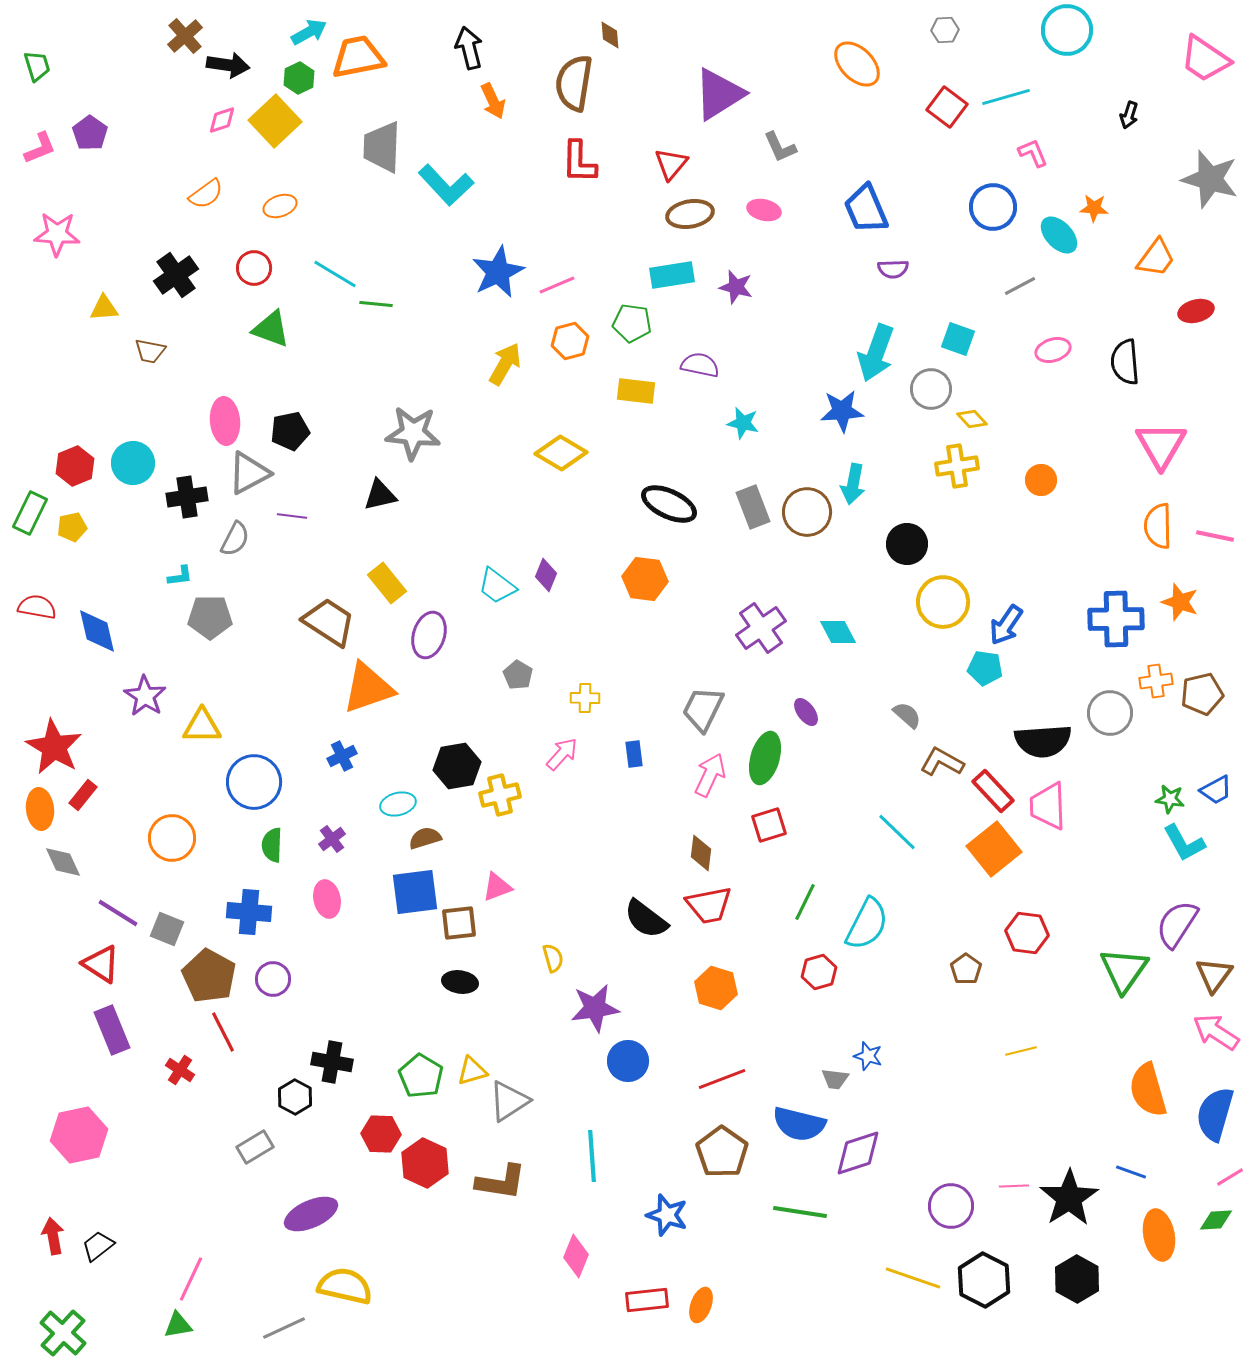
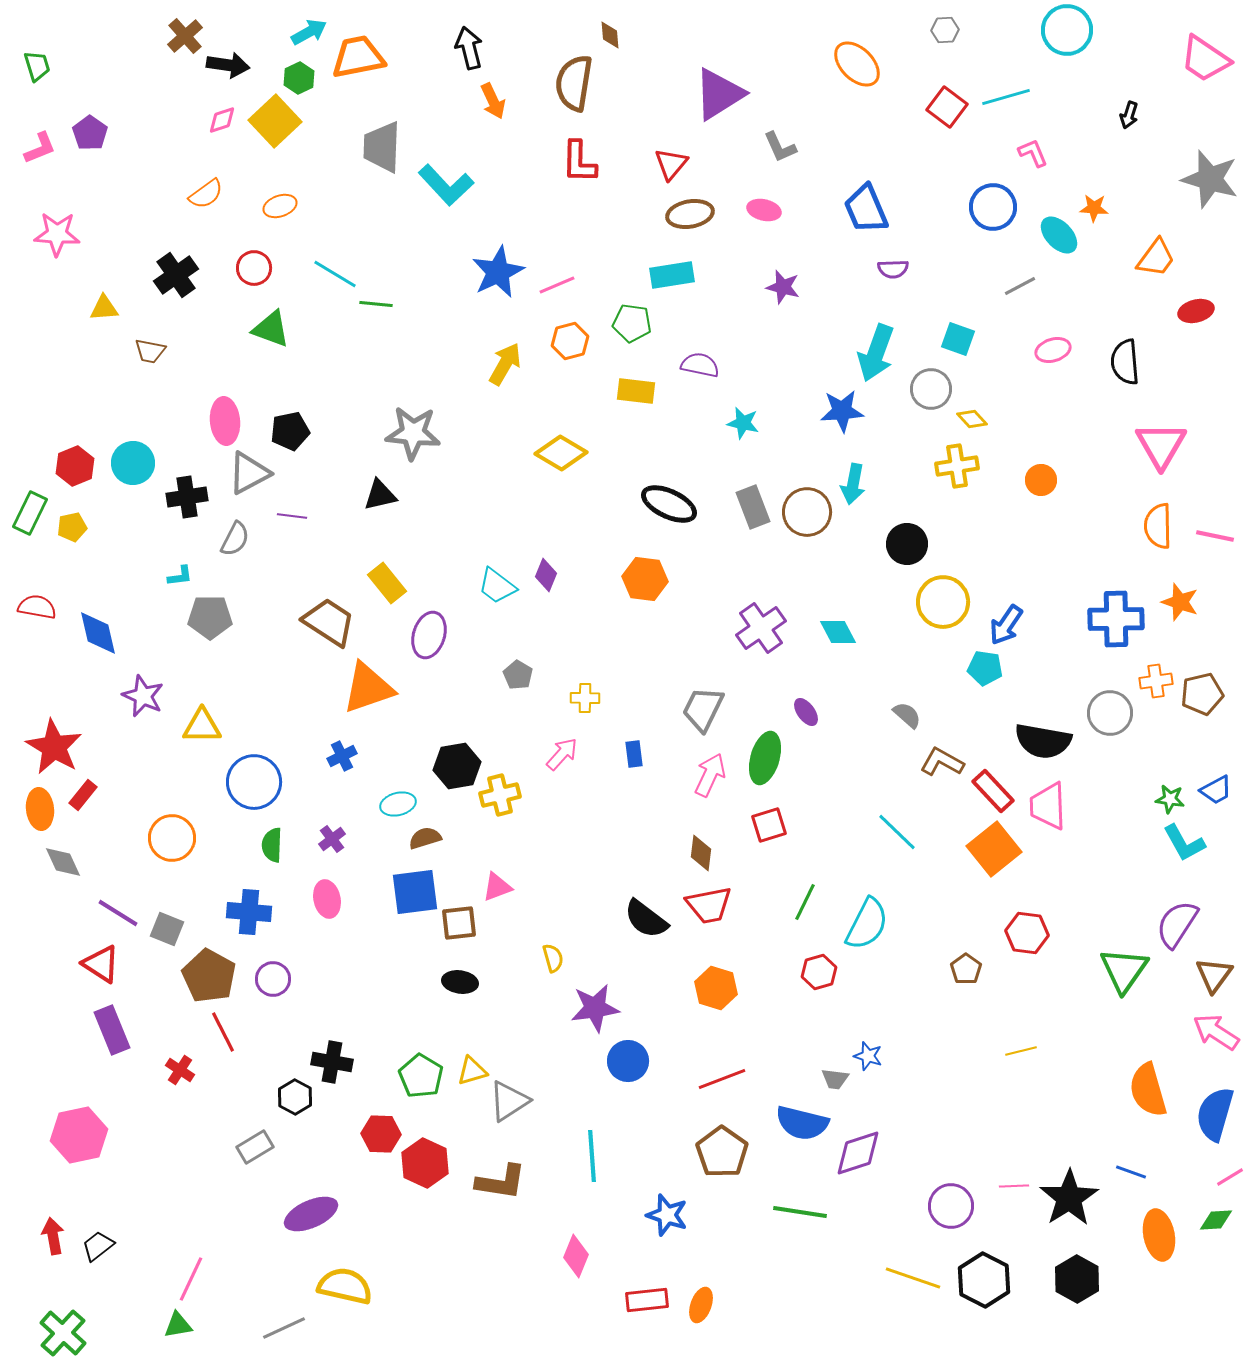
purple star at (736, 287): moved 47 px right
blue diamond at (97, 631): moved 1 px right, 2 px down
purple star at (145, 696): moved 2 px left; rotated 9 degrees counterclockwise
black semicircle at (1043, 741): rotated 14 degrees clockwise
blue semicircle at (799, 1124): moved 3 px right, 1 px up
